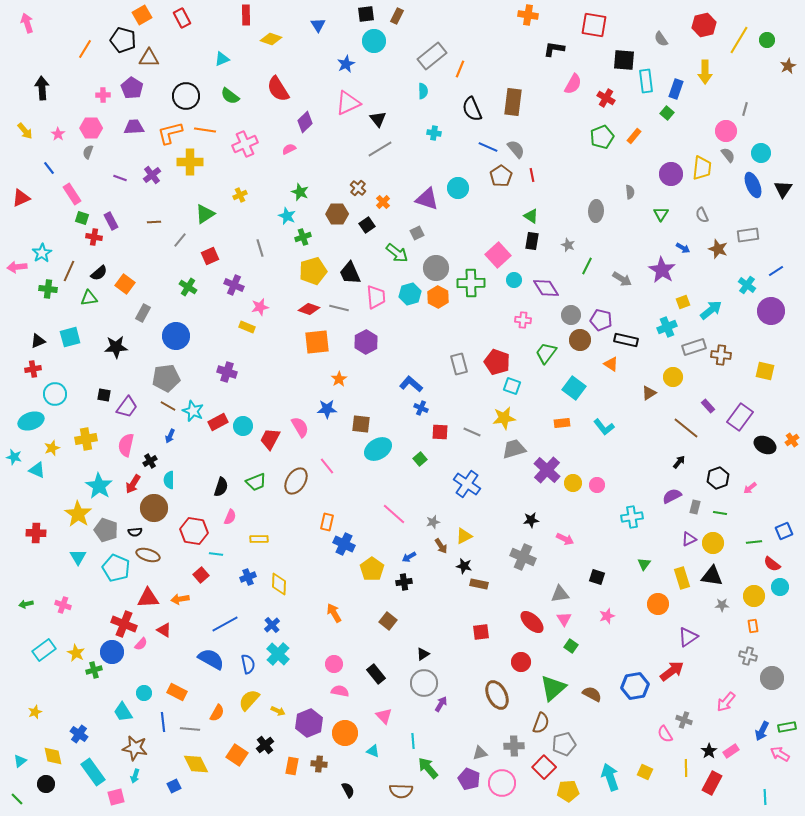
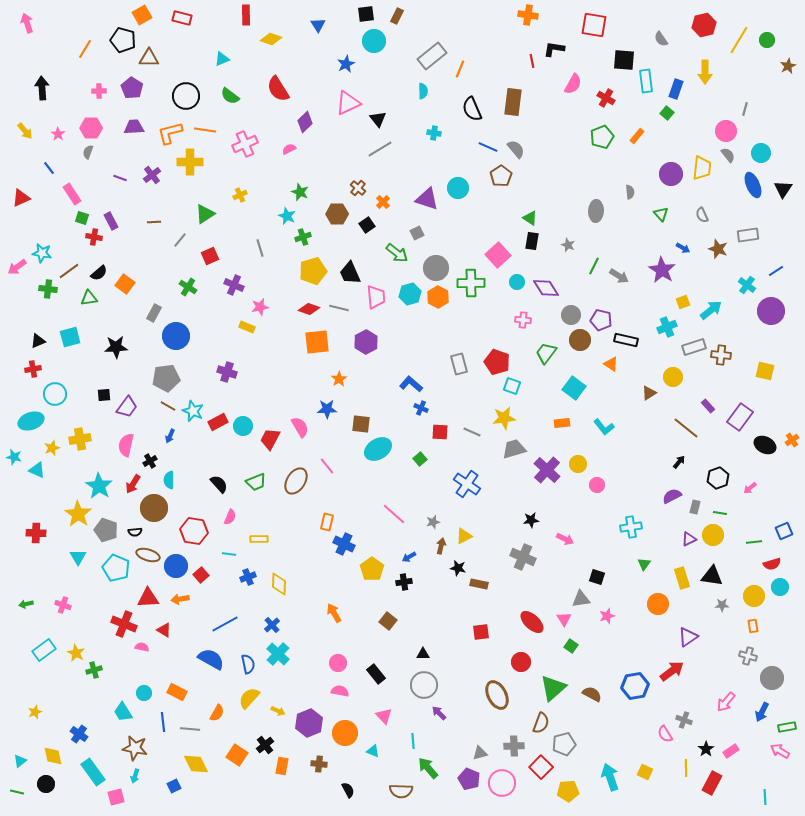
red rectangle at (182, 18): rotated 48 degrees counterclockwise
pink cross at (103, 95): moved 4 px left, 4 px up
orange rectangle at (634, 136): moved 3 px right
red line at (532, 175): moved 114 px up
green triangle at (661, 214): rotated 14 degrees counterclockwise
green triangle at (531, 216): moved 1 px left, 2 px down
cyan star at (42, 253): rotated 30 degrees counterclockwise
green line at (587, 266): moved 7 px right
pink arrow at (17, 267): rotated 30 degrees counterclockwise
brown line at (69, 271): rotated 30 degrees clockwise
gray arrow at (622, 279): moved 3 px left, 3 px up
cyan circle at (514, 280): moved 3 px right, 2 px down
gray rectangle at (143, 313): moved 11 px right
black square at (104, 395): rotated 16 degrees counterclockwise
yellow cross at (86, 439): moved 6 px left
yellow circle at (573, 483): moved 5 px right, 19 px up
black semicircle at (221, 487): moved 2 px left, 3 px up; rotated 60 degrees counterclockwise
cyan cross at (632, 517): moved 1 px left, 10 px down
yellow circle at (713, 543): moved 8 px up
brown arrow at (441, 546): rotated 133 degrees counterclockwise
cyan line at (216, 554): moved 13 px right
red semicircle at (772, 564): rotated 54 degrees counterclockwise
black star at (464, 566): moved 6 px left, 2 px down
gray triangle at (560, 594): moved 21 px right, 5 px down
pink semicircle at (141, 644): moved 1 px right, 3 px down; rotated 120 degrees counterclockwise
blue circle at (112, 652): moved 64 px right, 86 px up
black triangle at (423, 654): rotated 32 degrees clockwise
pink circle at (334, 664): moved 4 px right, 1 px up
gray circle at (424, 683): moved 2 px down
yellow semicircle at (249, 700): moved 2 px up
purple arrow at (441, 704): moved 2 px left, 9 px down; rotated 77 degrees counterclockwise
blue arrow at (762, 731): moved 19 px up
black star at (709, 751): moved 3 px left, 2 px up
pink arrow at (780, 754): moved 3 px up
orange rectangle at (292, 766): moved 10 px left
red square at (544, 767): moved 3 px left
green line at (17, 799): moved 7 px up; rotated 32 degrees counterclockwise
